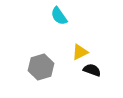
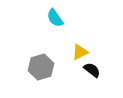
cyan semicircle: moved 4 px left, 2 px down
black semicircle: rotated 18 degrees clockwise
